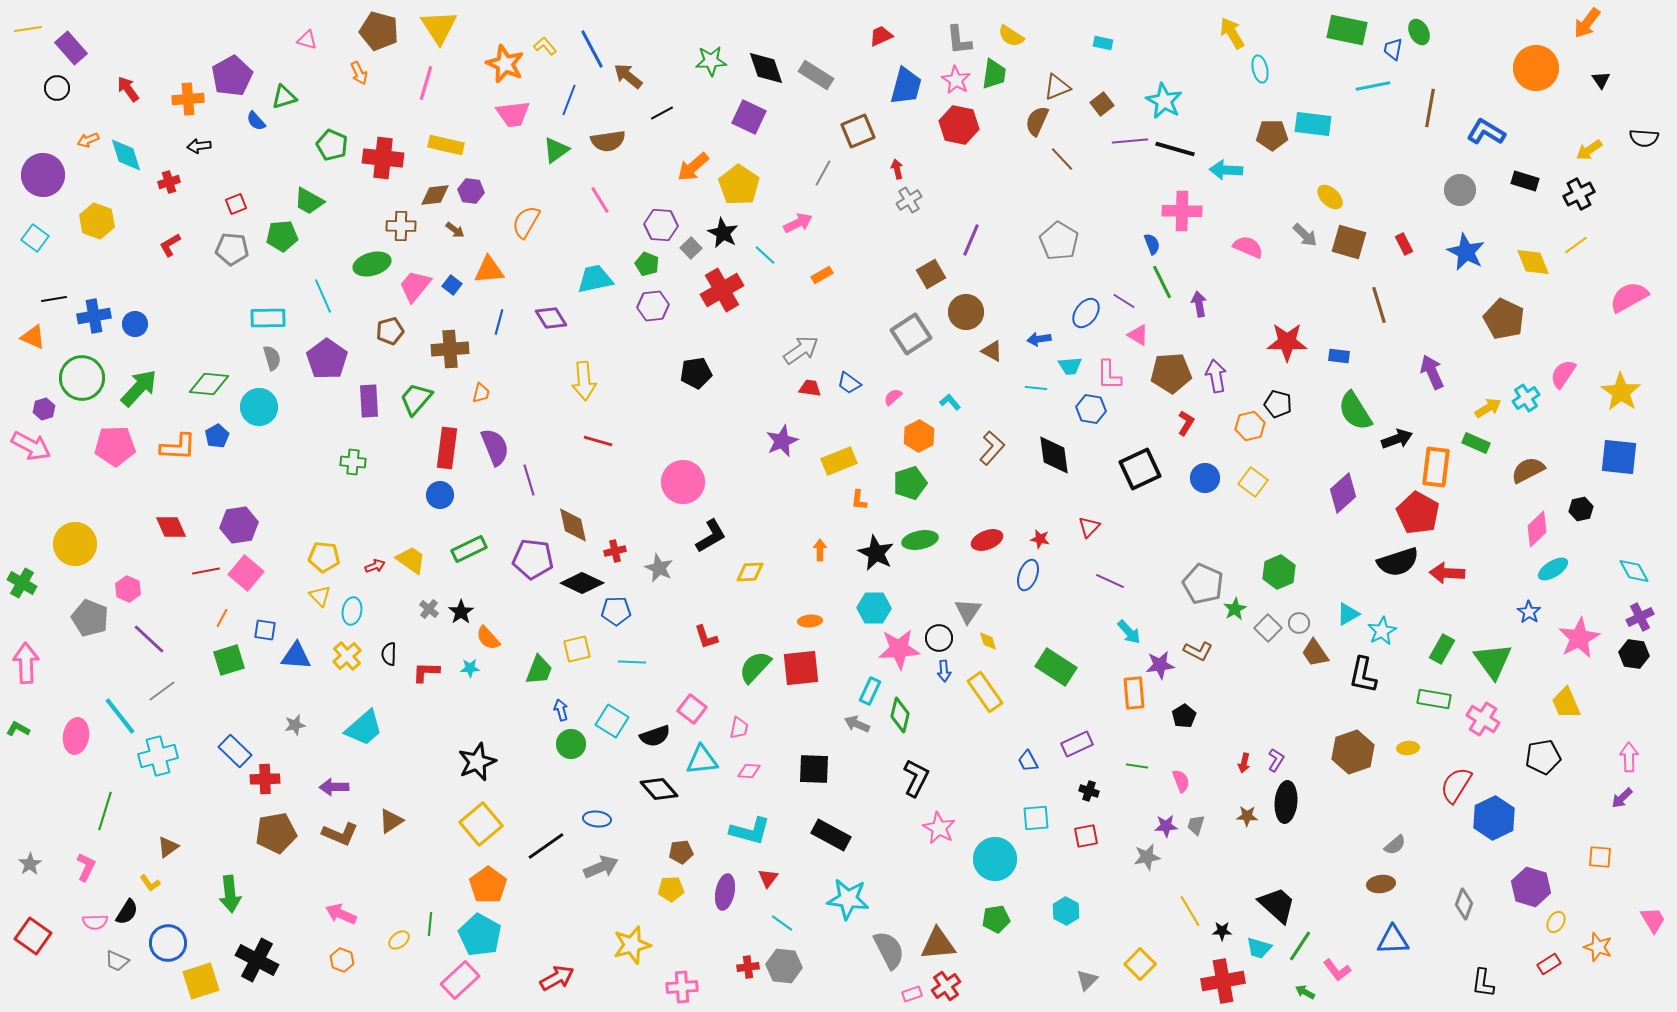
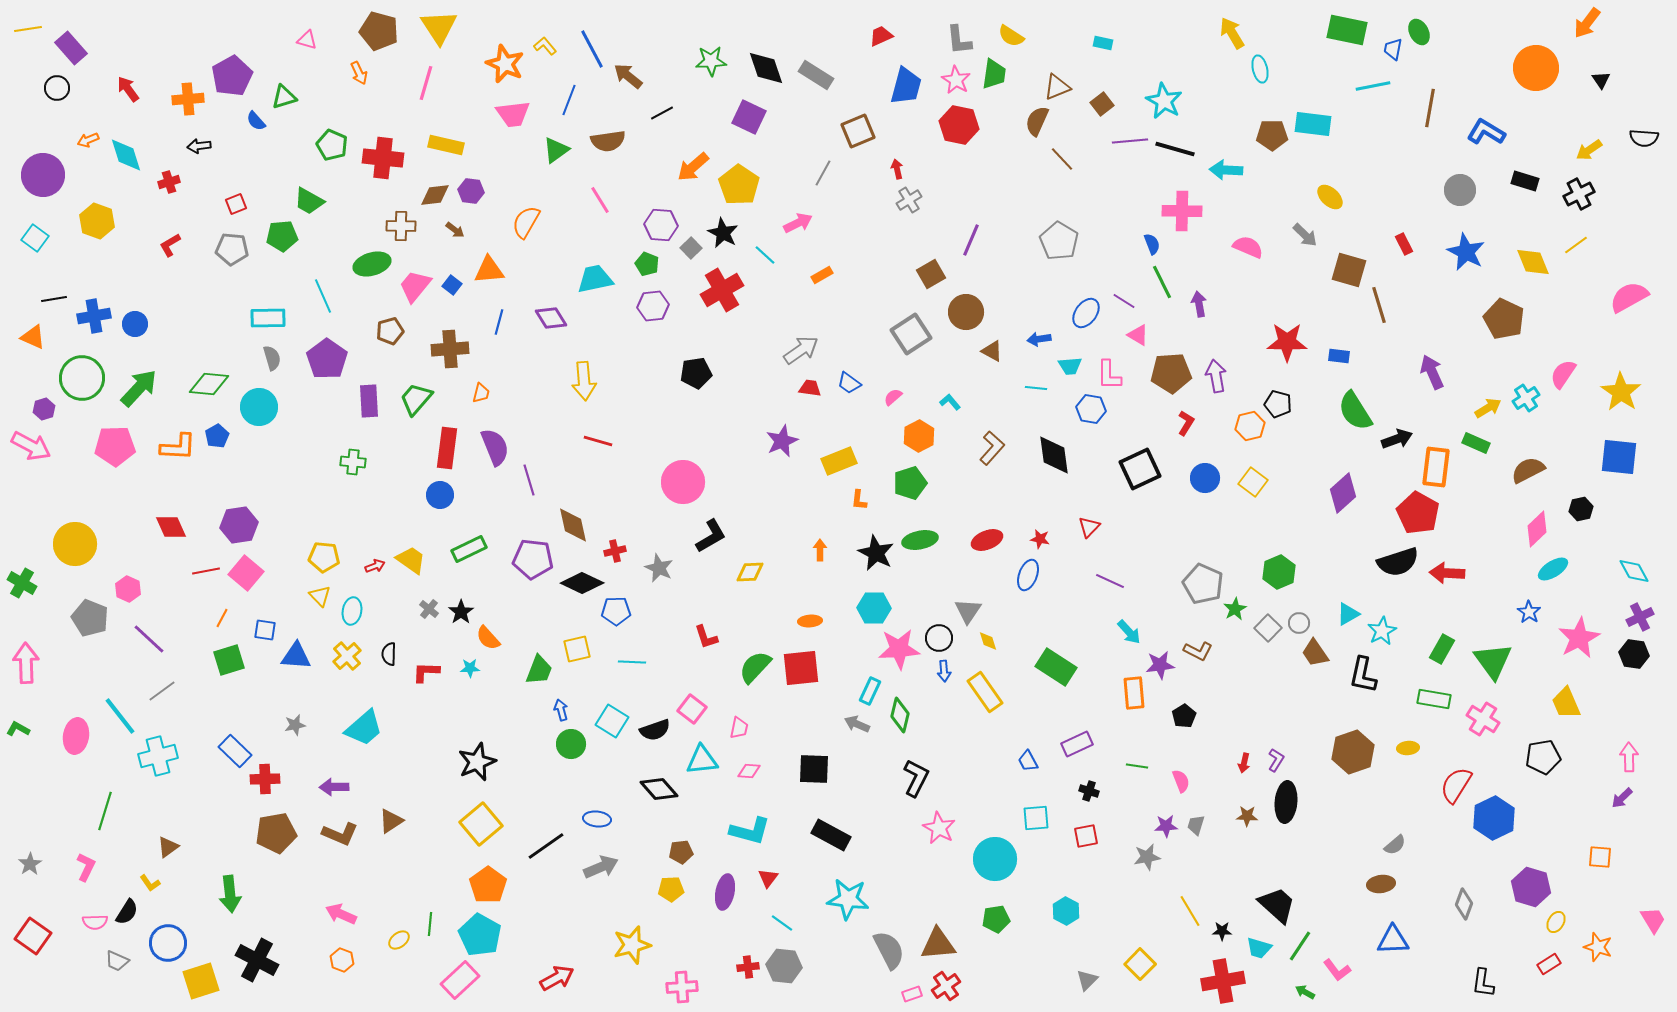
brown square at (1349, 242): moved 28 px down
black semicircle at (655, 736): moved 6 px up
